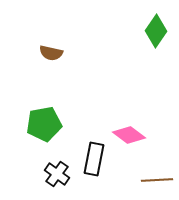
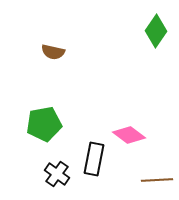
brown semicircle: moved 2 px right, 1 px up
